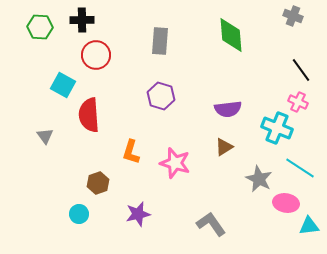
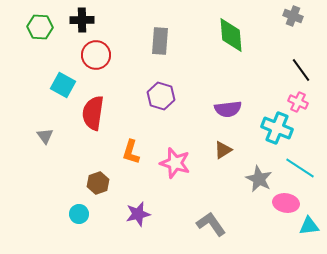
red semicircle: moved 4 px right, 2 px up; rotated 12 degrees clockwise
brown triangle: moved 1 px left, 3 px down
